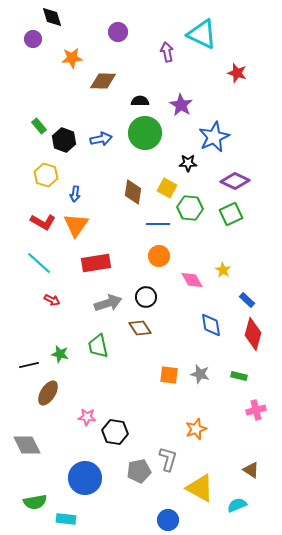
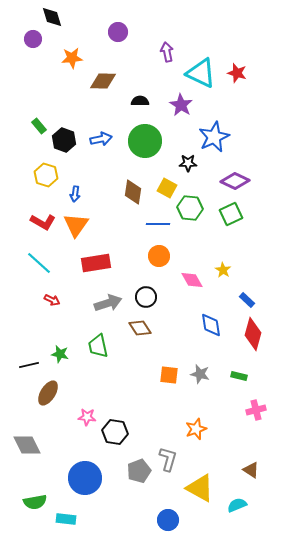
cyan triangle at (202, 34): moved 1 px left, 39 px down
green circle at (145, 133): moved 8 px down
gray pentagon at (139, 471): rotated 10 degrees counterclockwise
